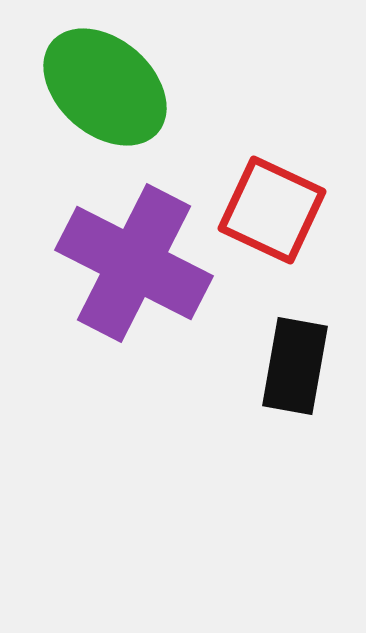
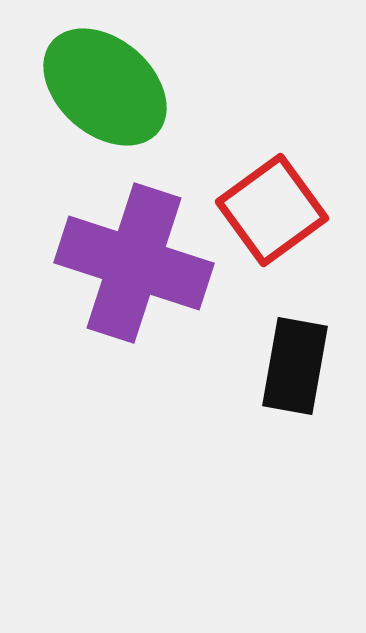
red square: rotated 29 degrees clockwise
purple cross: rotated 9 degrees counterclockwise
